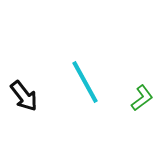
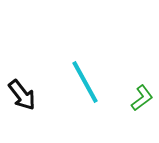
black arrow: moved 2 px left, 1 px up
